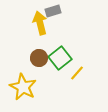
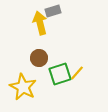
green square: moved 16 px down; rotated 20 degrees clockwise
